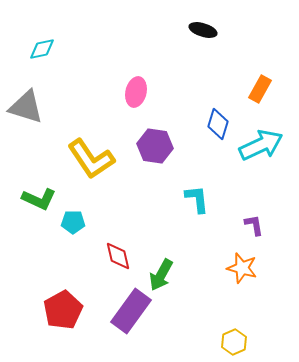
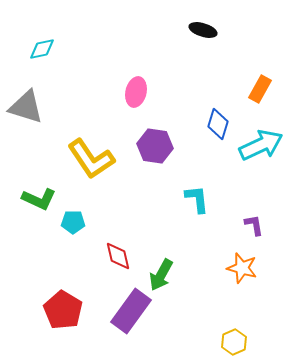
red pentagon: rotated 12 degrees counterclockwise
